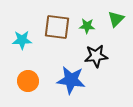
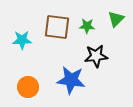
orange circle: moved 6 px down
